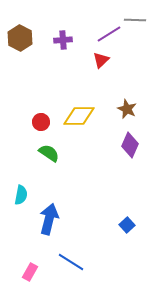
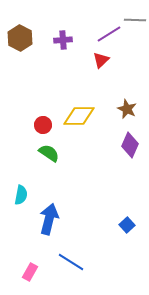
red circle: moved 2 px right, 3 px down
